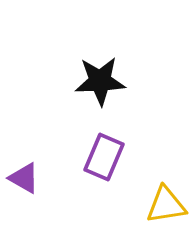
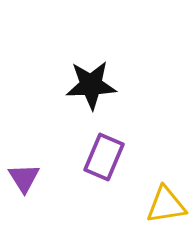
black star: moved 9 px left, 4 px down
purple triangle: rotated 28 degrees clockwise
